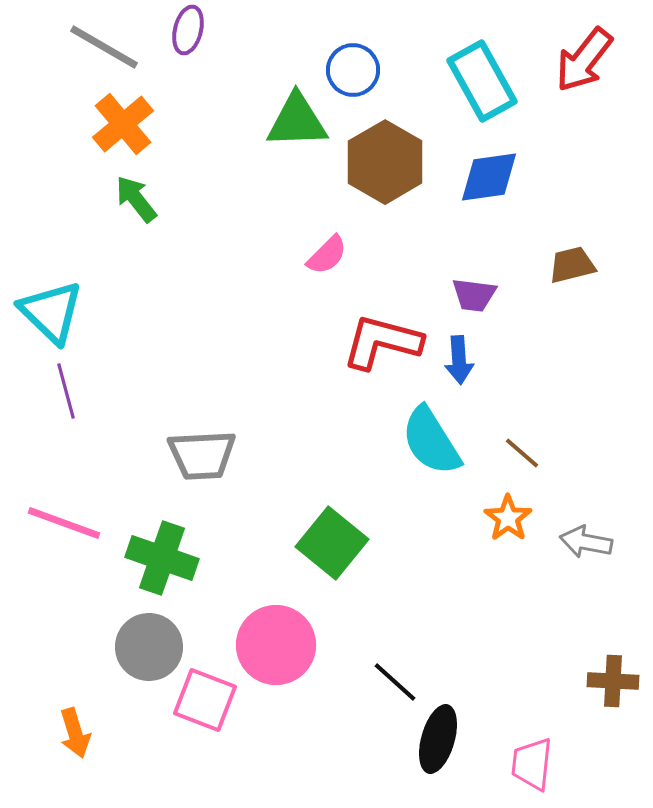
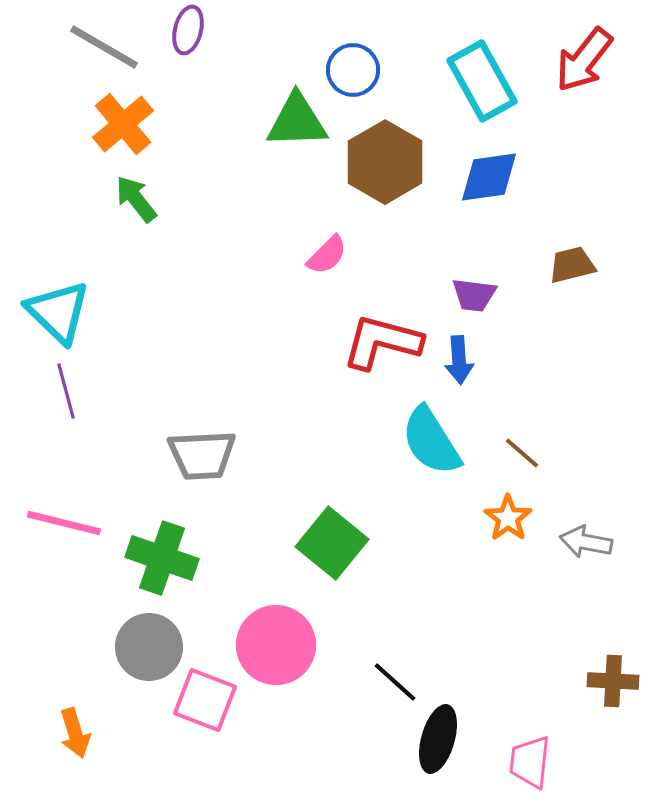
cyan triangle: moved 7 px right
pink line: rotated 6 degrees counterclockwise
pink trapezoid: moved 2 px left, 2 px up
